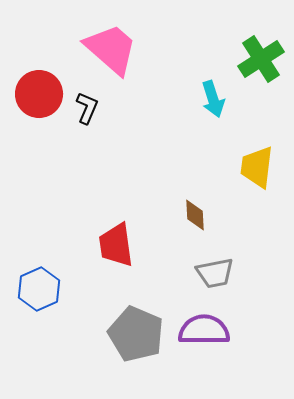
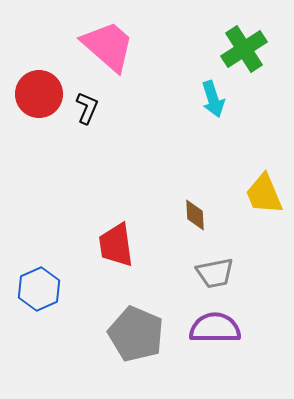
pink trapezoid: moved 3 px left, 3 px up
green cross: moved 17 px left, 10 px up
yellow trapezoid: moved 7 px right, 27 px down; rotated 30 degrees counterclockwise
purple semicircle: moved 11 px right, 2 px up
